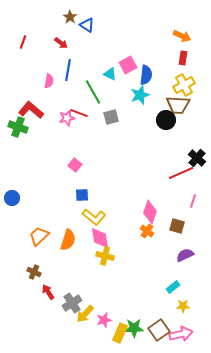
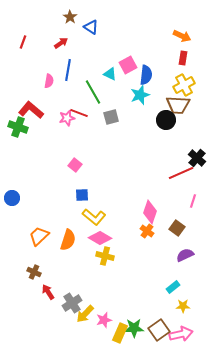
blue triangle at (87, 25): moved 4 px right, 2 px down
red arrow at (61, 43): rotated 72 degrees counterclockwise
brown square at (177, 226): moved 2 px down; rotated 21 degrees clockwise
pink diamond at (100, 238): rotated 50 degrees counterclockwise
